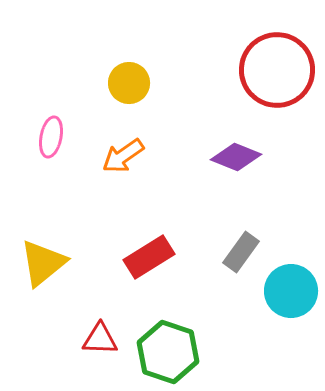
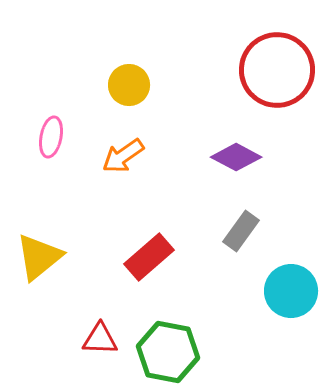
yellow circle: moved 2 px down
purple diamond: rotated 6 degrees clockwise
gray rectangle: moved 21 px up
red rectangle: rotated 9 degrees counterclockwise
yellow triangle: moved 4 px left, 6 px up
green hexagon: rotated 8 degrees counterclockwise
